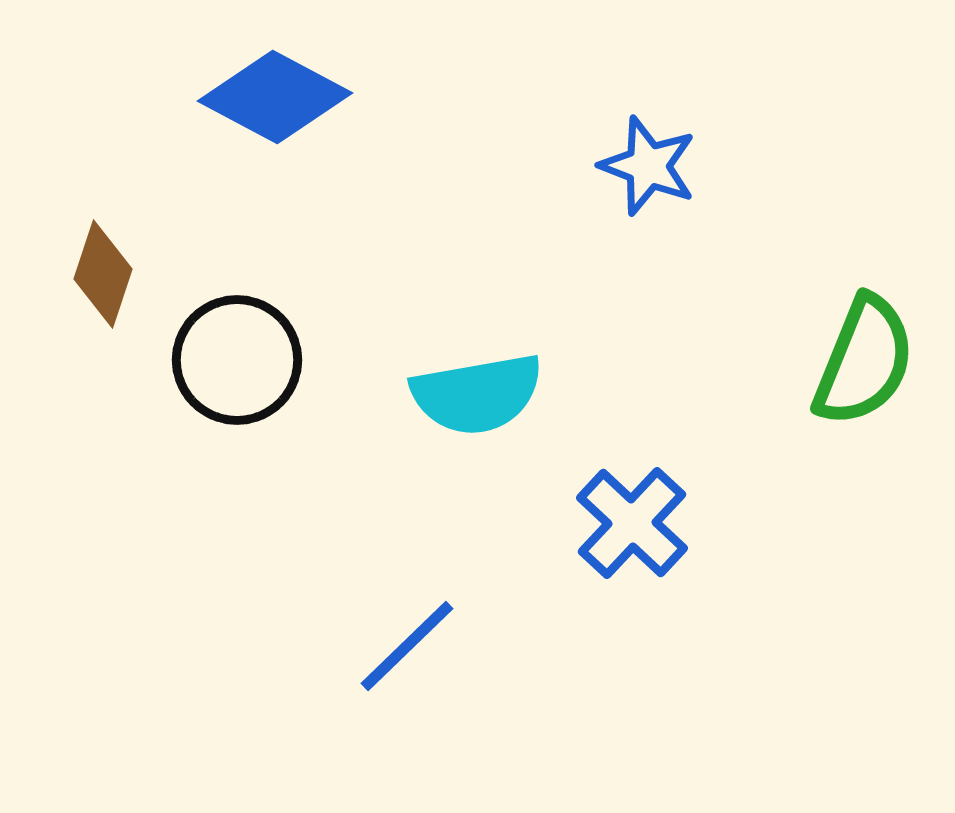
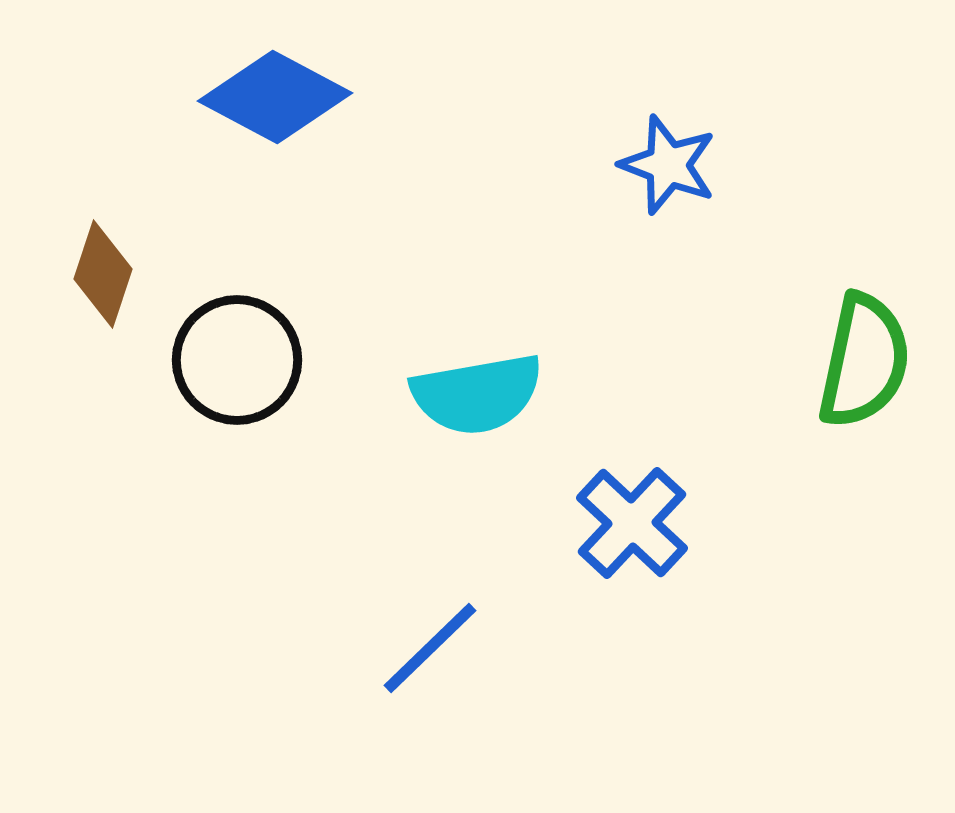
blue star: moved 20 px right, 1 px up
green semicircle: rotated 10 degrees counterclockwise
blue line: moved 23 px right, 2 px down
